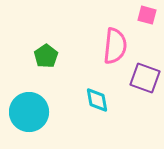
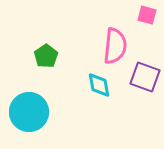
purple square: moved 1 px up
cyan diamond: moved 2 px right, 15 px up
